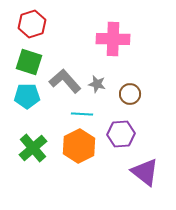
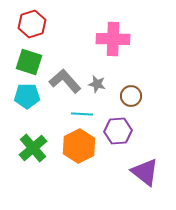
brown circle: moved 1 px right, 2 px down
purple hexagon: moved 3 px left, 3 px up
